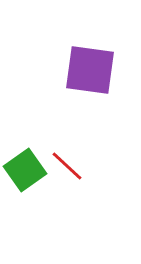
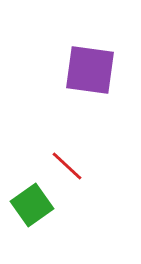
green square: moved 7 px right, 35 px down
